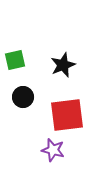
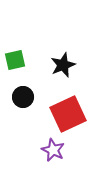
red square: moved 1 px right, 1 px up; rotated 18 degrees counterclockwise
purple star: rotated 10 degrees clockwise
